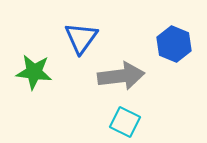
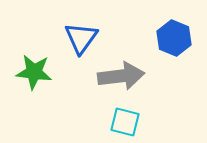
blue hexagon: moved 6 px up
cyan square: rotated 12 degrees counterclockwise
